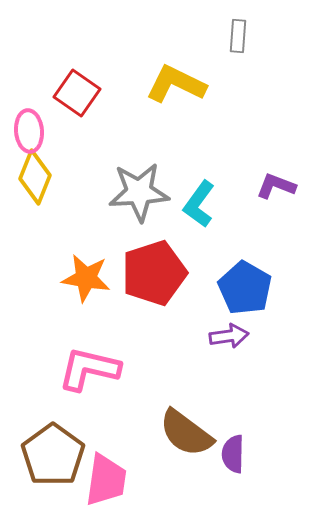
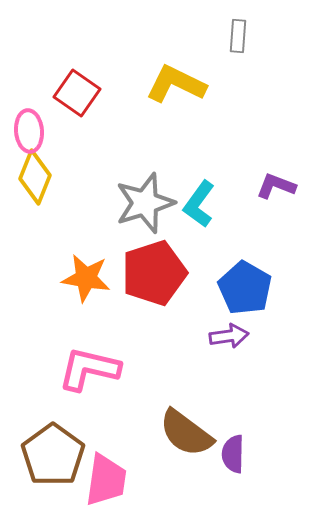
gray star: moved 6 px right, 11 px down; rotated 14 degrees counterclockwise
